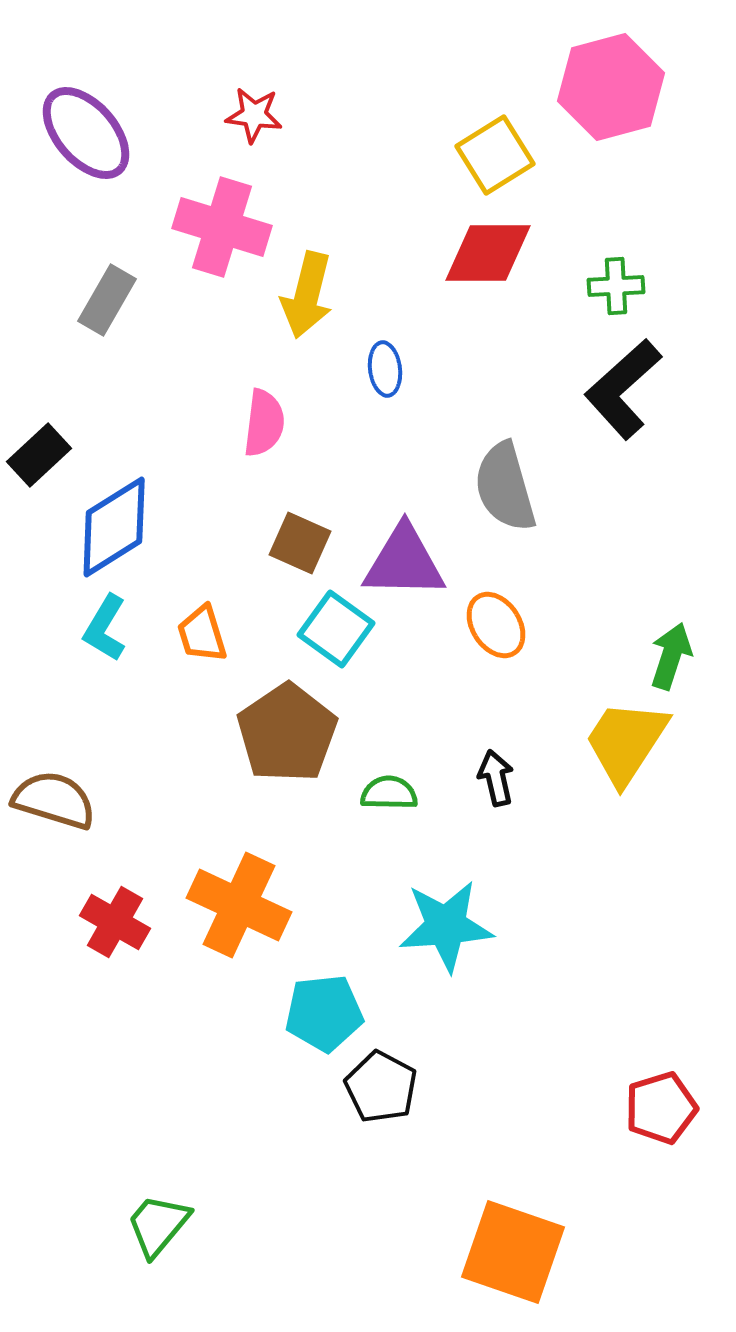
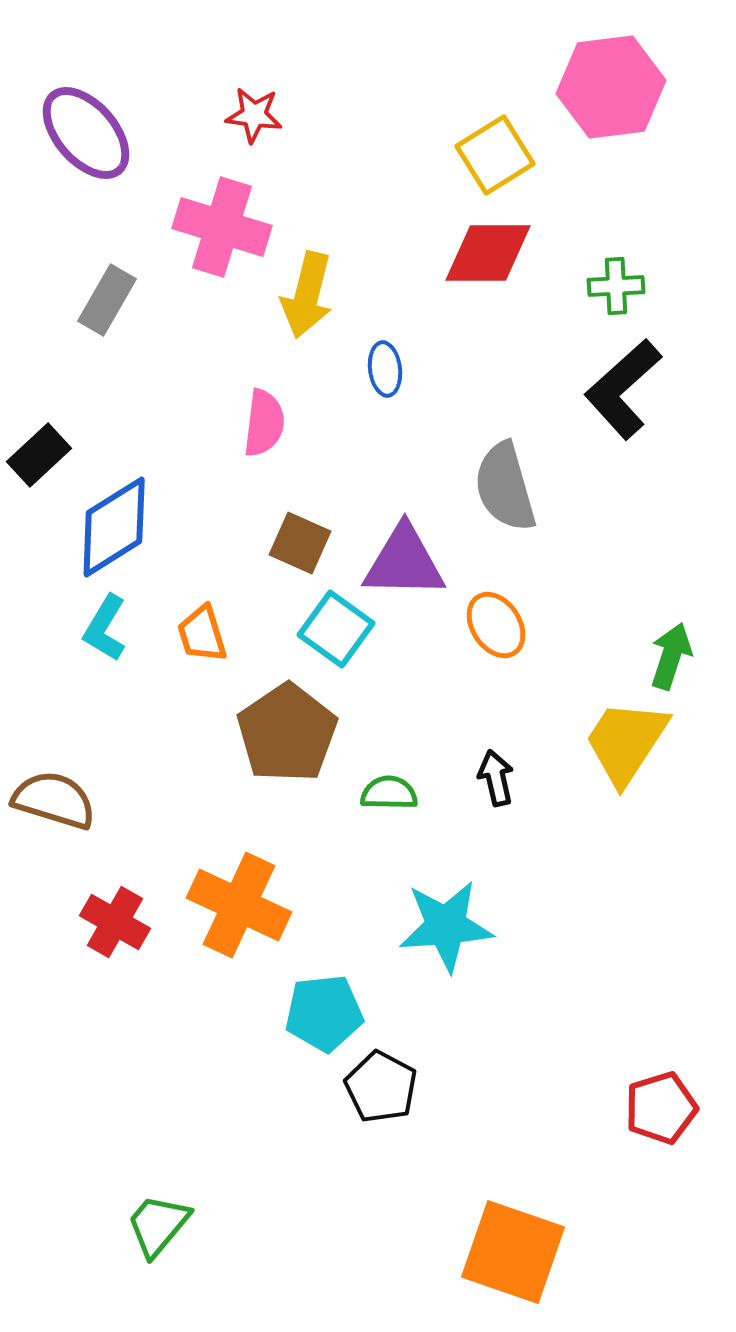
pink hexagon: rotated 8 degrees clockwise
